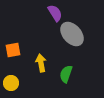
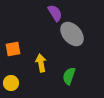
orange square: moved 1 px up
green semicircle: moved 3 px right, 2 px down
